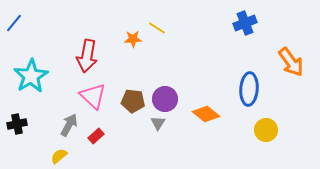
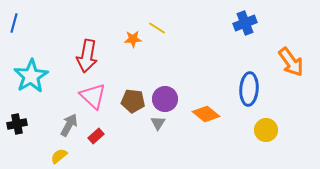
blue line: rotated 24 degrees counterclockwise
